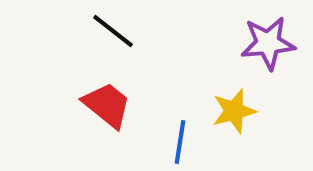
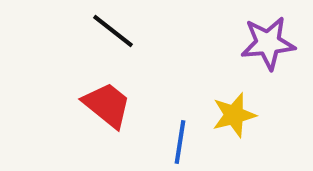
yellow star: moved 4 px down
